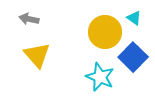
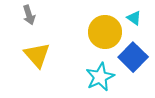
gray arrow: moved 4 px up; rotated 120 degrees counterclockwise
cyan star: rotated 24 degrees clockwise
